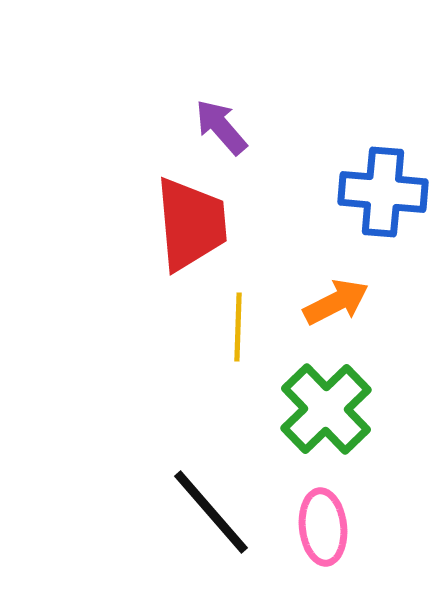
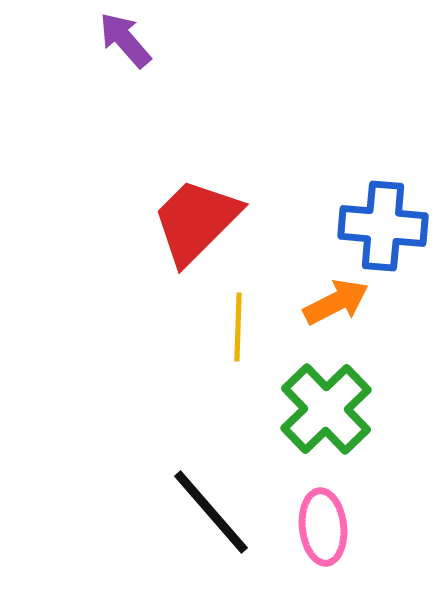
purple arrow: moved 96 px left, 87 px up
blue cross: moved 34 px down
red trapezoid: moved 5 px right, 3 px up; rotated 130 degrees counterclockwise
